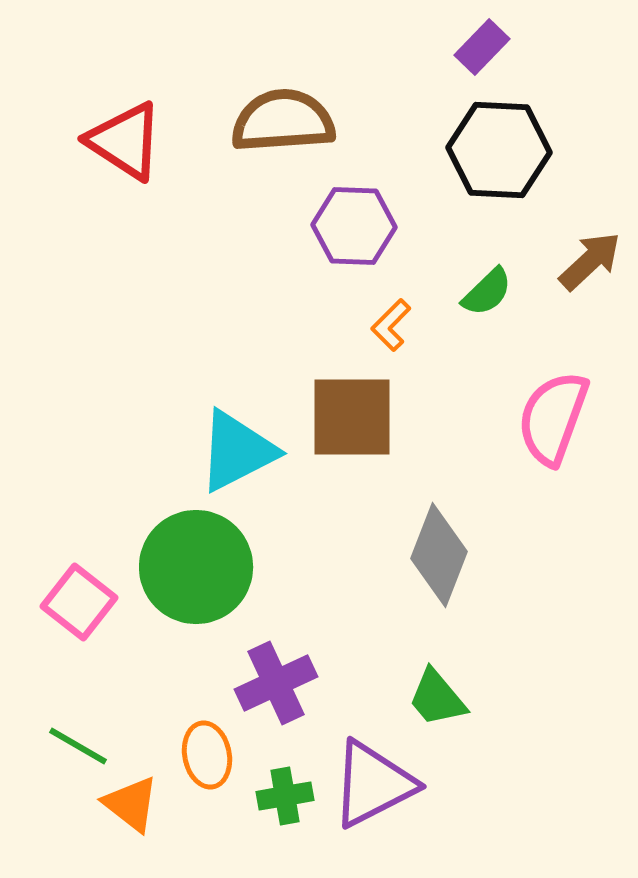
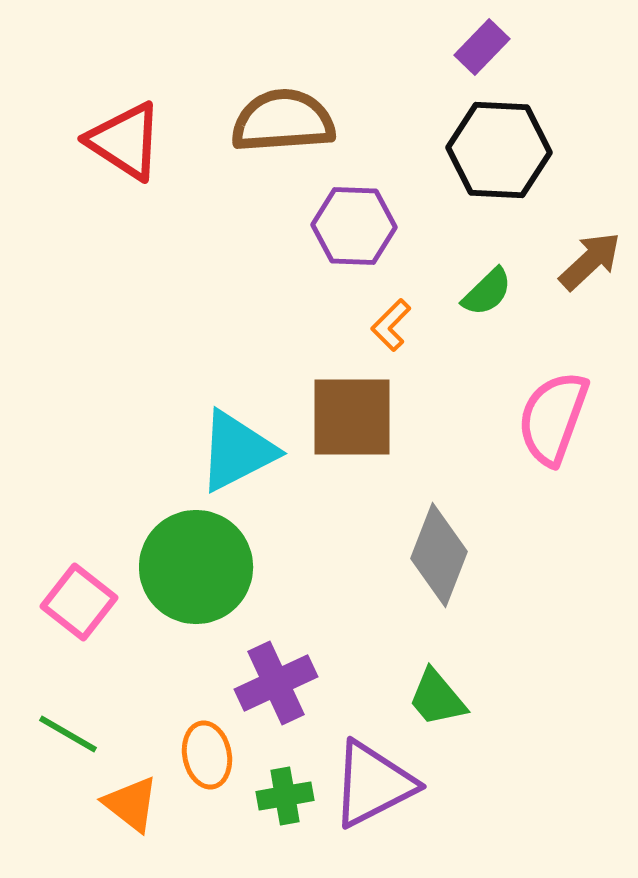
green line: moved 10 px left, 12 px up
